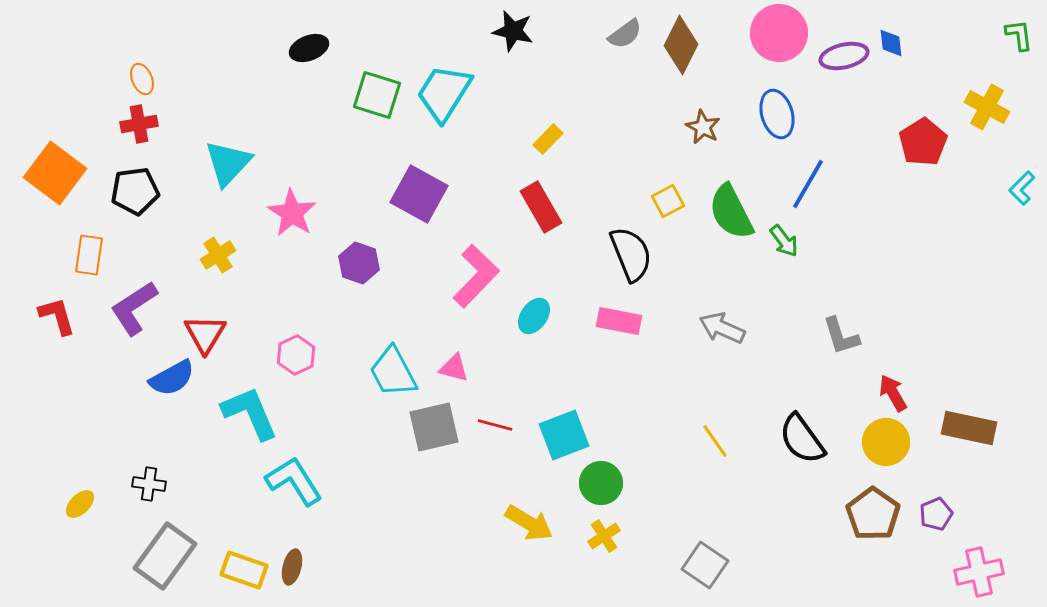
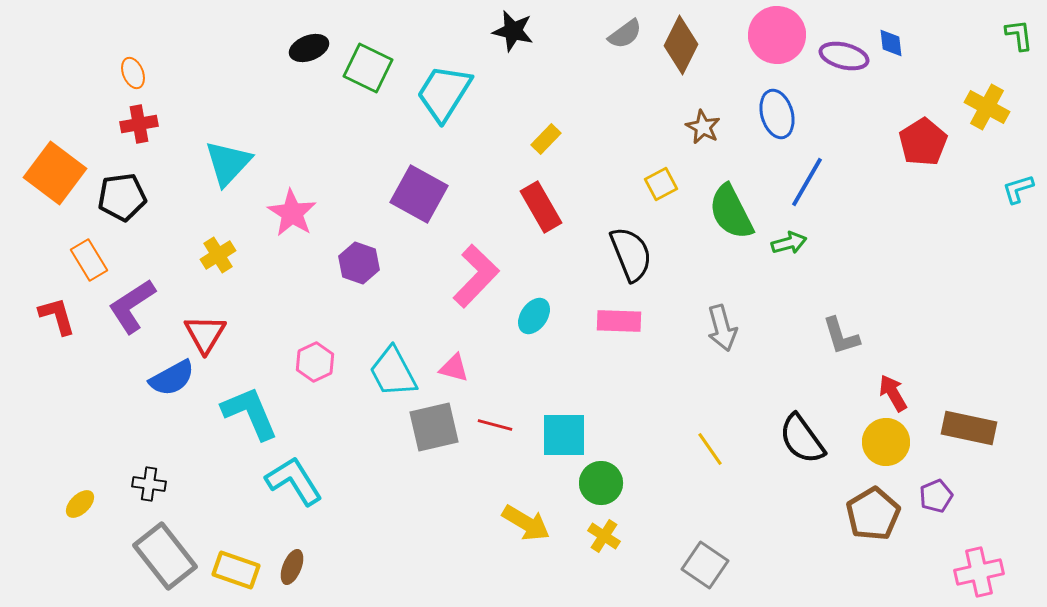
pink circle at (779, 33): moved 2 px left, 2 px down
purple ellipse at (844, 56): rotated 27 degrees clockwise
orange ellipse at (142, 79): moved 9 px left, 6 px up
green square at (377, 95): moved 9 px left, 27 px up; rotated 9 degrees clockwise
yellow rectangle at (548, 139): moved 2 px left
blue line at (808, 184): moved 1 px left, 2 px up
cyan L-shape at (1022, 188): moved 4 px left, 1 px down; rotated 28 degrees clockwise
black pentagon at (135, 191): moved 13 px left, 6 px down
yellow square at (668, 201): moved 7 px left, 17 px up
green arrow at (784, 241): moved 5 px right, 2 px down; rotated 68 degrees counterclockwise
orange rectangle at (89, 255): moved 5 px down; rotated 39 degrees counterclockwise
purple L-shape at (134, 308): moved 2 px left, 2 px up
pink rectangle at (619, 321): rotated 9 degrees counterclockwise
gray arrow at (722, 328): rotated 129 degrees counterclockwise
pink hexagon at (296, 355): moved 19 px right, 7 px down
cyan square at (564, 435): rotated 21 degrees clockwise
yellow line at (715, 441): moved 5 px left, 8 px down
brown pentagon at (873, 514): rotated 6 degrees clockwise
purple pentagon at (936, 514): moved 18 px up
yellow arrow at (529, 523): moved 3 px left
yellow cross at (604, 536): rotated 24 degrees counterclockwise
gray rectangle at (165, 556): rotated 74 degrees counterclockwise
brown ellipse at (292, 567): rotated 8 degrees clockwise
yellow rectangle at (244, 570): moved 8 px left
